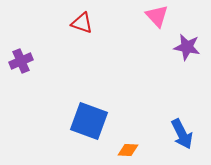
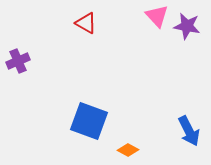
red triangle: moved 4 px right; rotated 10 degrees clockwise
purple star: moved 21 px up
purple cross: moved 3 px left
blue arrow: moved 7 px right, 3 px up
orange diamond: rotated 25 degrees clockwise
